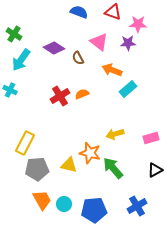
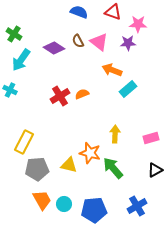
brown semicircle: moved 17 px up
yellow arrow: rotated 108 degrees clockwise
yellow rectangle: moved 1 px left, 1 px up
